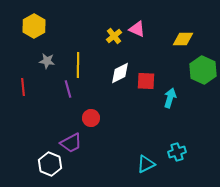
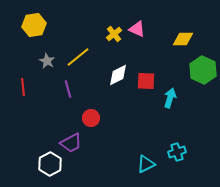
yellow hexagon: moved 1 px up; rotated 20 degrees clockwise
yellow cross: moved 2 px up
gray star: rotated 21 degrees clockwise
yellow line: moved 8 px up; rotated 50 degrees clockwise
white diamond: moved 2 px left, 2 px down
white hexagon: rotated 10 degrees clockwise
